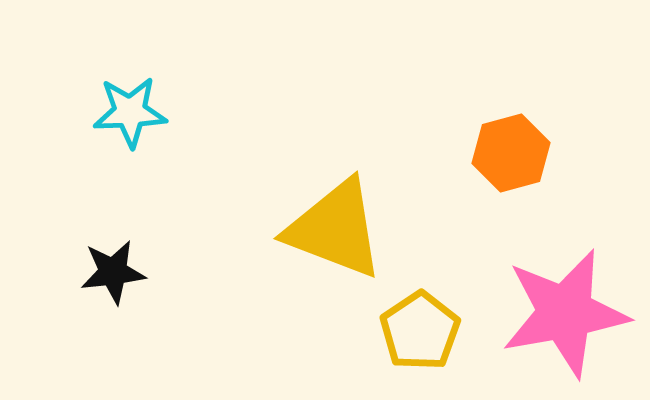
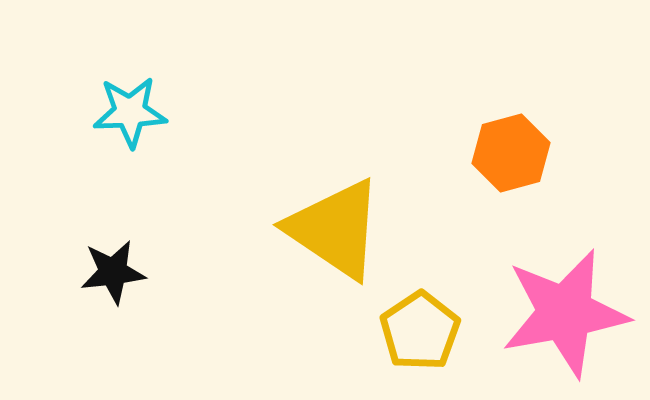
yellow triangle: rotated 13 degrees clockwise
